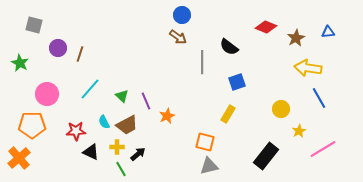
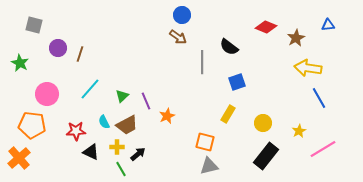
blue triangle: moved 7 px up
green triangle: rotated 32 degrees clockwise
yellow circle: moved 18 px left, 14 px down
orange pentagon: rotated 8 degrees clockwise
